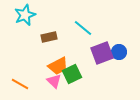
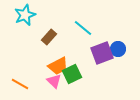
brown rectangle: rotated 35 degrees counterclockwise
blue circle: moved 1 px left, 3 px up
